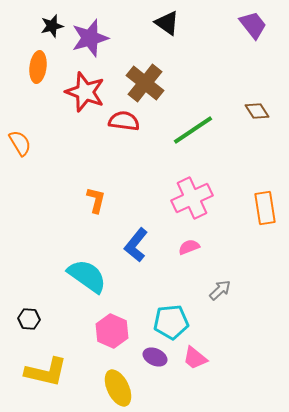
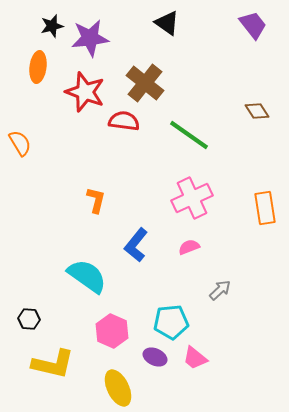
purple star: rotated 9 degrees clockwise
green line: moved 4 px left, 5 px down; rotated 69 degrees clockwise
yellow L-shape: moved 7 px right, 8 px up
